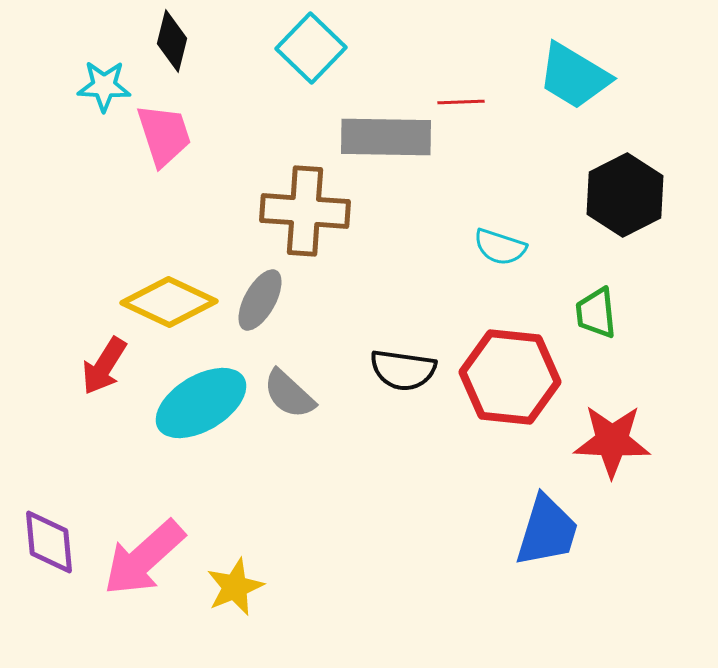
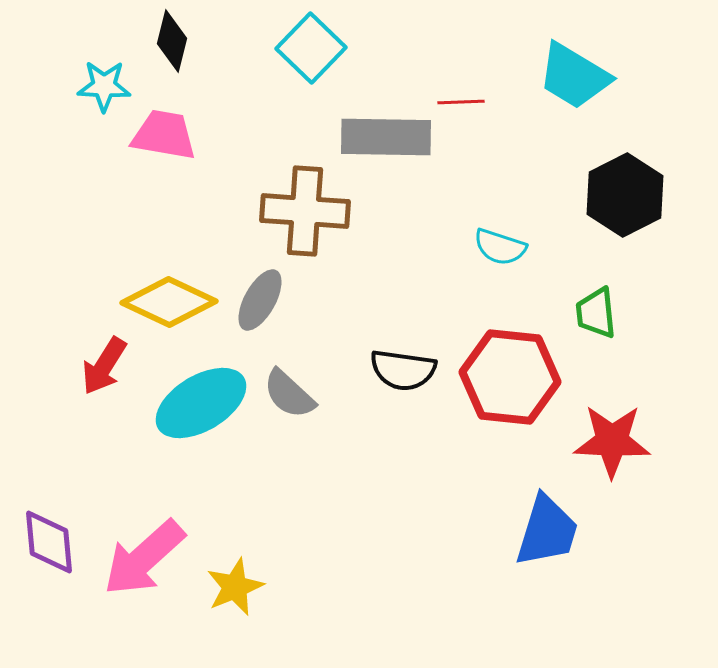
pink trapezoid: rotated 62 degrees counterclockwise
